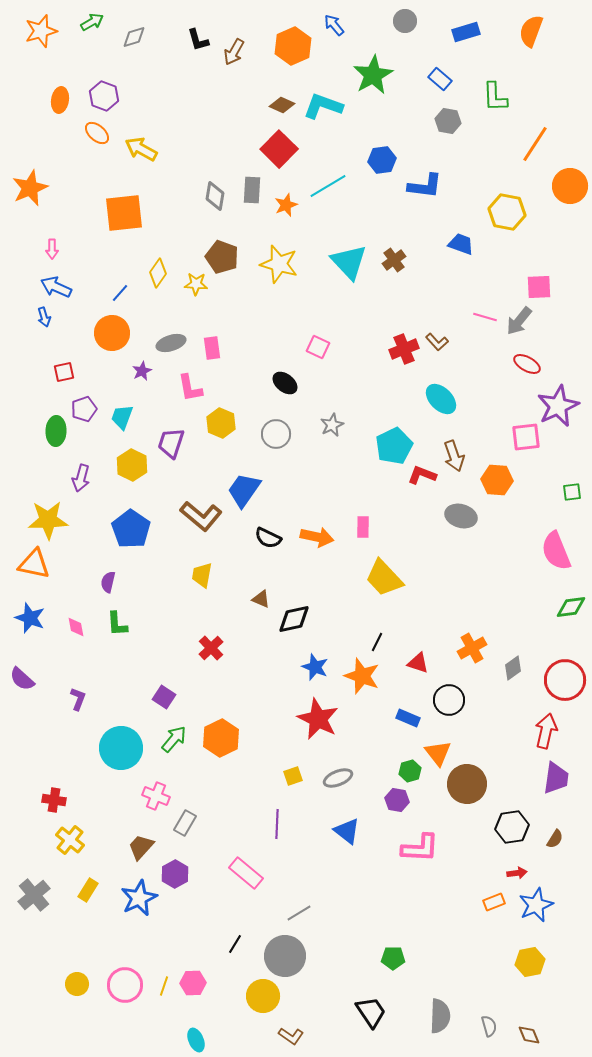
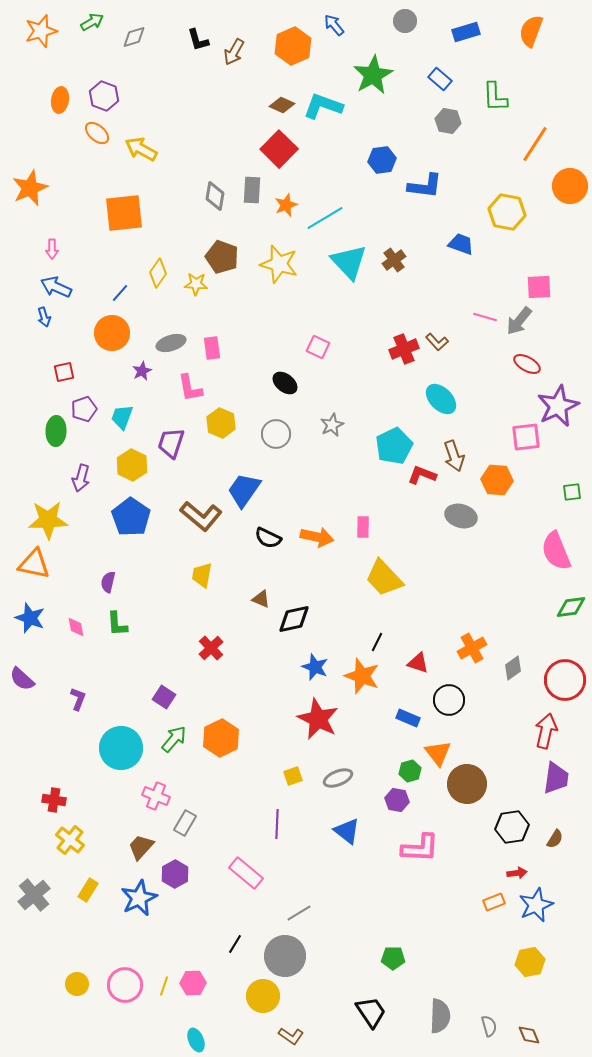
cyan line at (328, 186): moved 3 px left, 32 px down
blue pentagon at (131, 529): moved 12 px up
